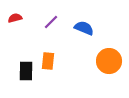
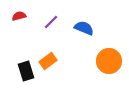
red semicircle: moved 4 px right, 2 px up
orange rectangle: rotated 48 degrees clockwise
black rectangle: rotated 18 degrees counterclockwise
